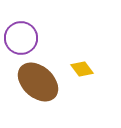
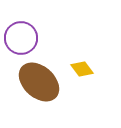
brown ellipse: moved 1 px right
